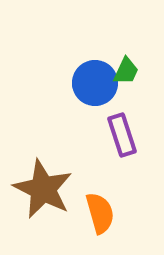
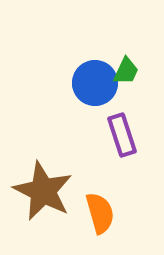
brown star: moved 2 px down
